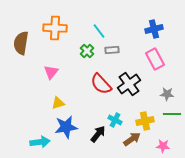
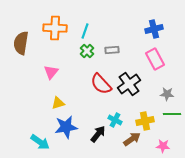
cyan line: moved 14 px left; rotated 56 degrees clockwise
cyan arrow: rotated 42 degrees clockwise
